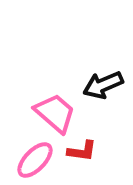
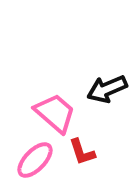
black arrow: moved 4 px right, 4 px down
red L-shape: moved 1 px down; rotated 64 degrees clockwise
